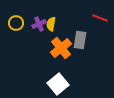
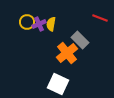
yellow circle: moved 11 px right, 1 px up
gray rectangle: rotated 54 degrees counterclockwise
orange cross: moved 6 px right, 5 px down
white square: rotated 25 degrees counterclockwise
